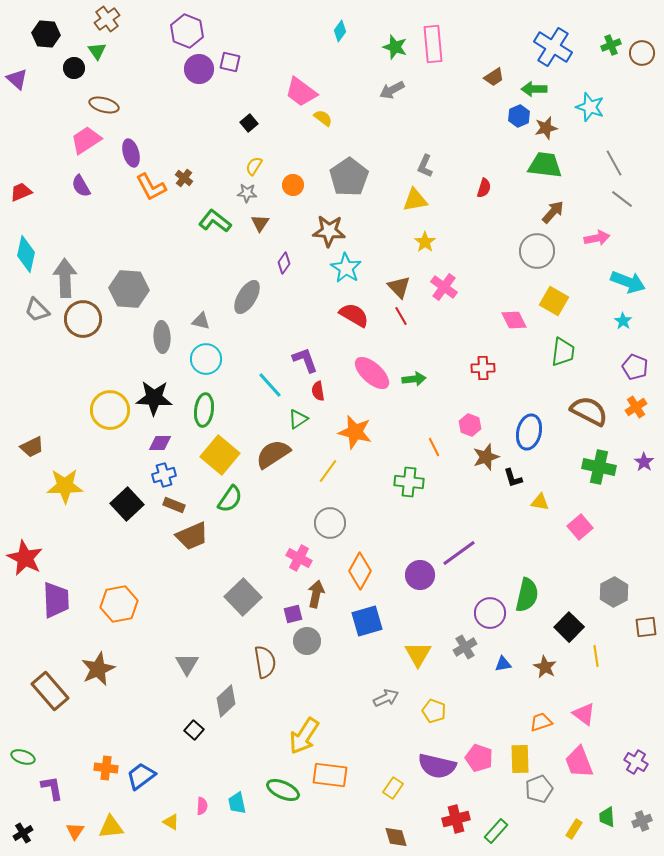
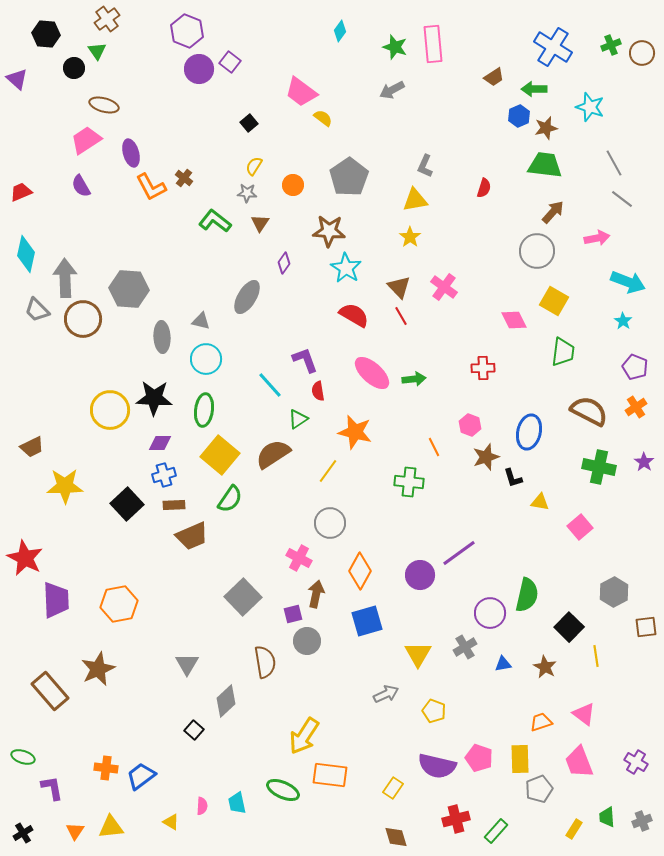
purple square at (230, 62): rotated 25 degrees clockwise
yellow star at (425, 242): moved 15 px left, 5 px up
brown rectangle at (174, 505): rotated 25 degrees counterclockwise
gray arrow at (386, 698): moved 4 px up
